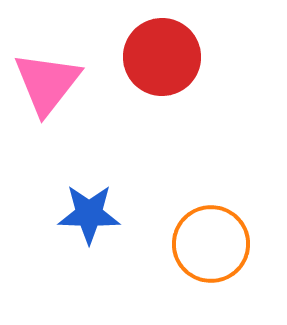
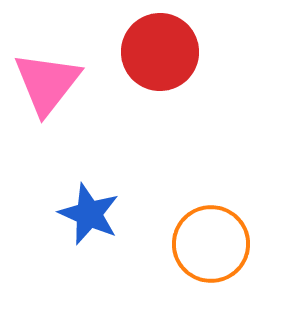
red circle: moved 2 px left, 5 px up
blue star: rotated 22 degrees clockwise
